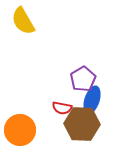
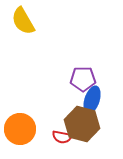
purple pentagon: rotated 30 degrees clockwise
red semicircle: moved 29 px down
brown hexagon: rotated 12 degrees clockwise
orange circle: moved 1 px up
